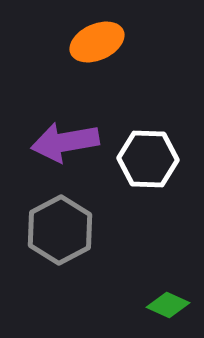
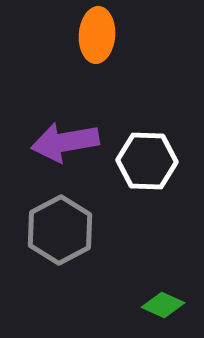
orange ellipse: moved 7 px up; rotated 62 degrees counterclockwise
white hexagon: moved 1 px left, 2 px down
green diamond: moved 5 px left
